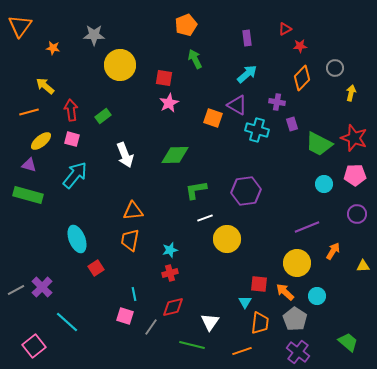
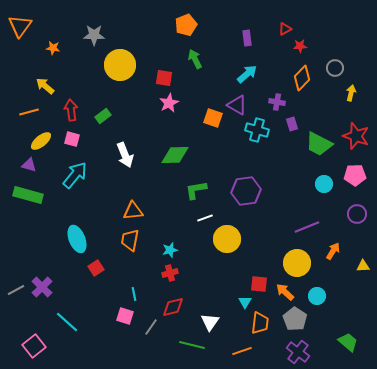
red star at (354, 138): moved 2 px right, 2 px up
